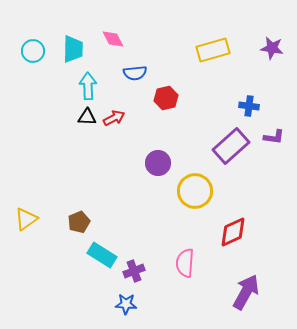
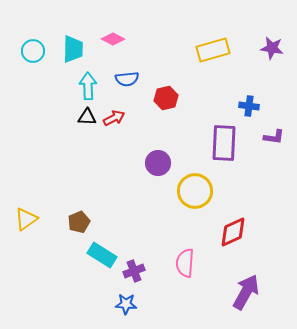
pink diamond: rotated 35 degrees counterclockwise
blue semicircle: moved 8 px left, 6 px down
purple rectangle: moved 7 px left, 3 px up; rotated 45 degrees counterclockwise
